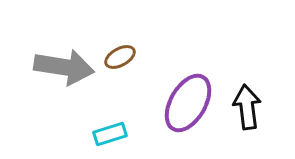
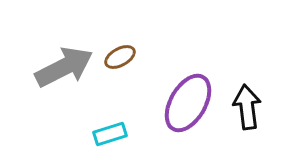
gray arrow: rotated 36 degrees counterclockwise
